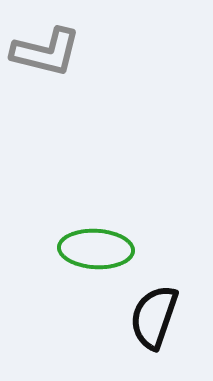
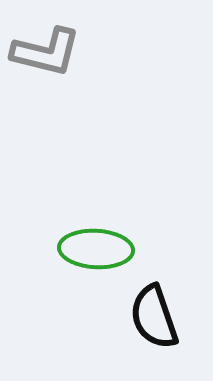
black semicircle: rotated 38 degrees counterclockwise
